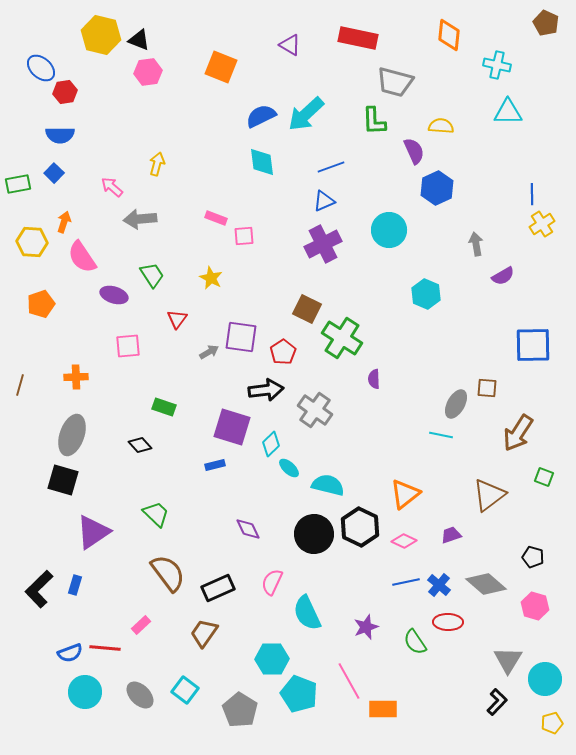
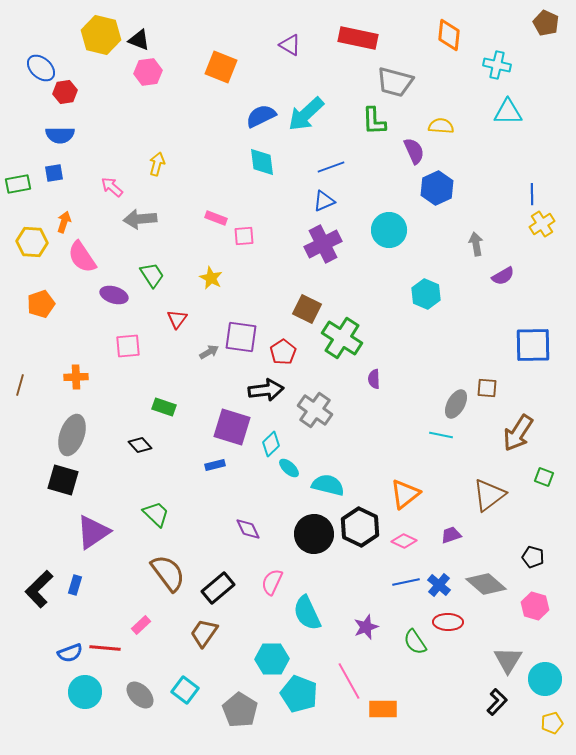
blue square at (54, 173): rotated 36 degrees clockwise
black rectangle at (218, 588): rotated 16 degrees counterclockwise
